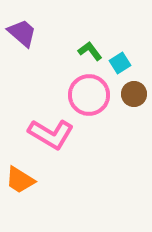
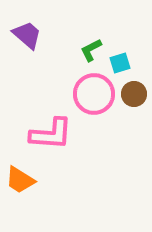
purple trapezoid: moved 5 px right, 2 px down
green L-shape: moved 1 px right, 1 px up; rotated 80 degrees counterclockwise
cyan square: rotated 15 degrees clockwise
pink circle: moved 5 px right, 1 px up
pink L-shape: rotated 27 degrees counterclockwise
